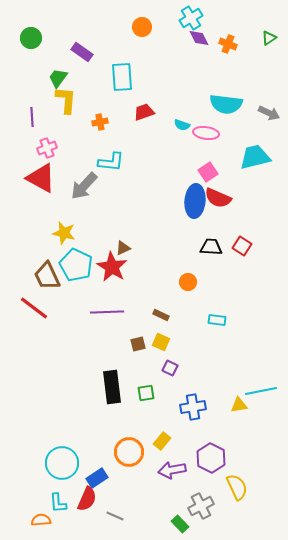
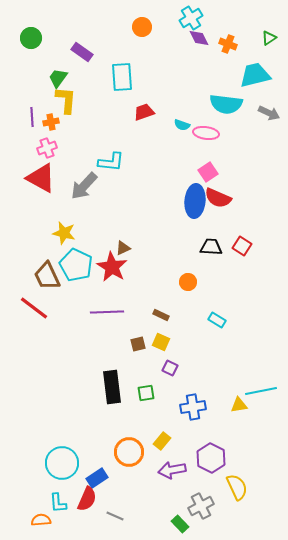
orange cross at (100, 122): moved 49 px left
cyan trapezoid at (255, 157): moved 82 px up
cyan rectangle at (217, 320): rotated 24 degrees clockwise
